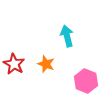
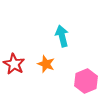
cyan arrow: moved 5 px left
pink hexagon: rotated 15 degrees clockwise
